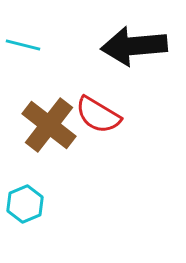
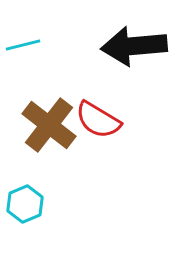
cyan line: rotated 28 degrees counterclockwise
red semicircle: moved 5 px down
